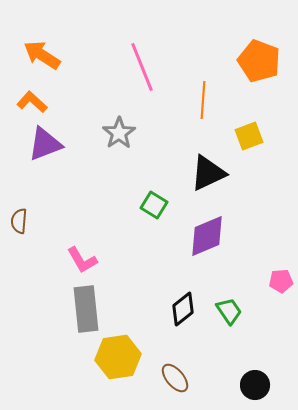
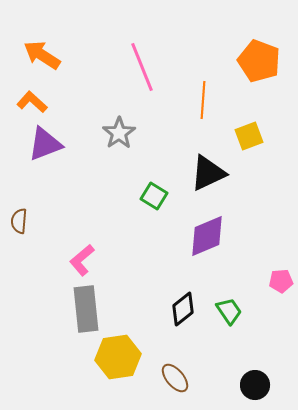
green square: moved 9 px up
pink L-shape: rotated 80 degrees clockwise
